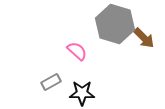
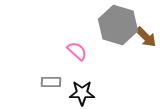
gray hexagon: moved 3 px right, 1 px down
brown arrow: moved 2 px right, 1 px up
gray rectangle: rotated 30 degrees clockwise
